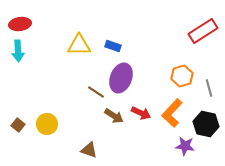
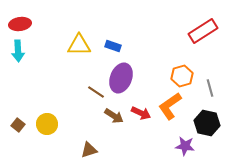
gray line: moved 1 px right
orange L-shape: moved 2 px left, 7 px up; rotated 12 degrees clockwise
black hexagon: moved 1 px right, 1 px up
brown triangle: rotated 36 degrees counterclockwise
